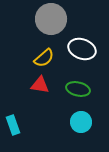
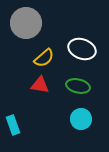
gray circle: moved 25 px left, 4 px down
green ellipse: moved 3 px up
cyan circle: moved 3 px up
